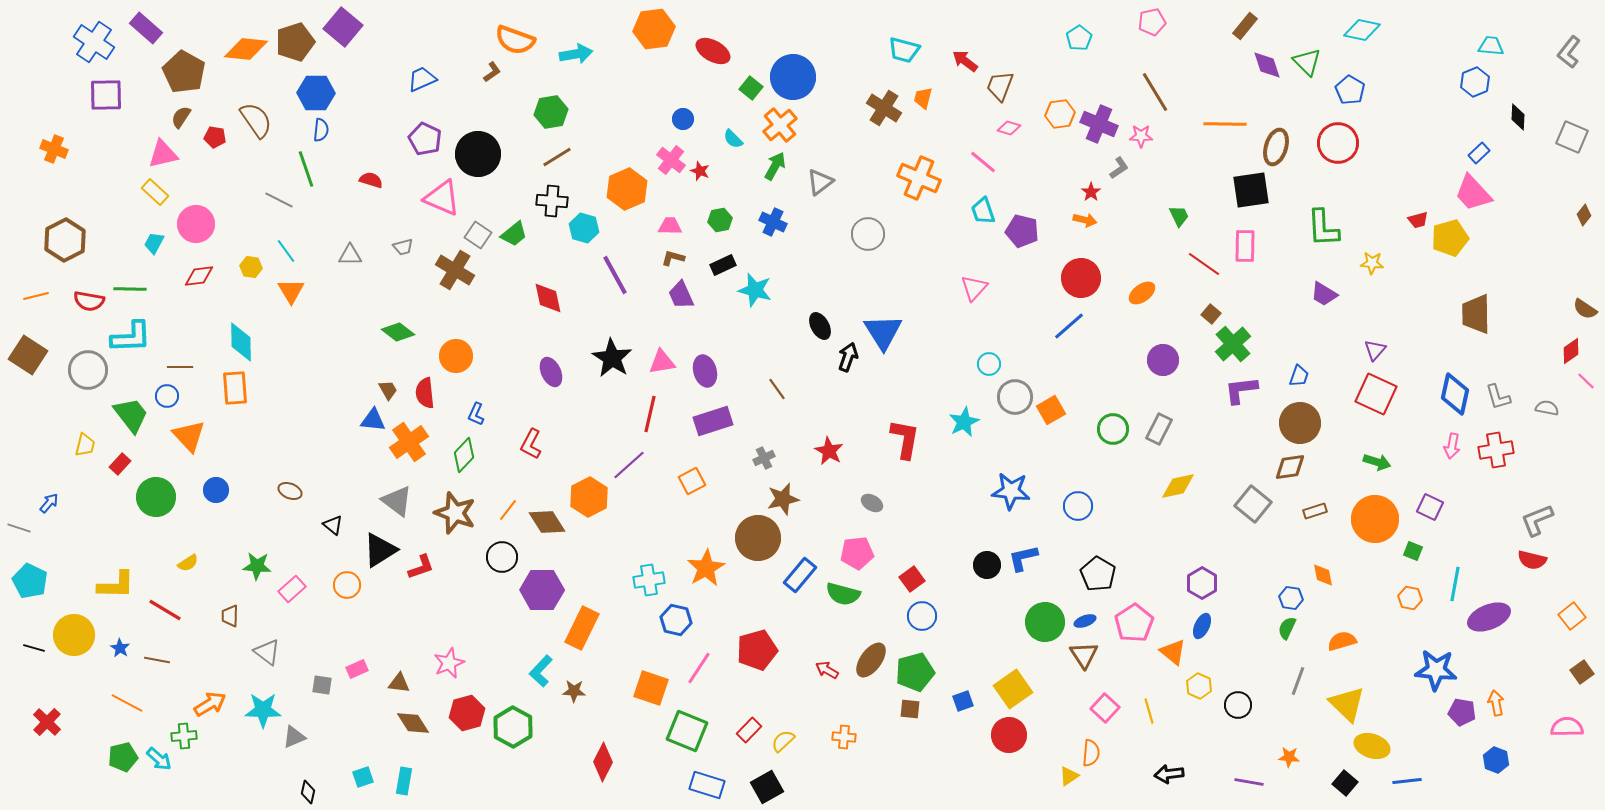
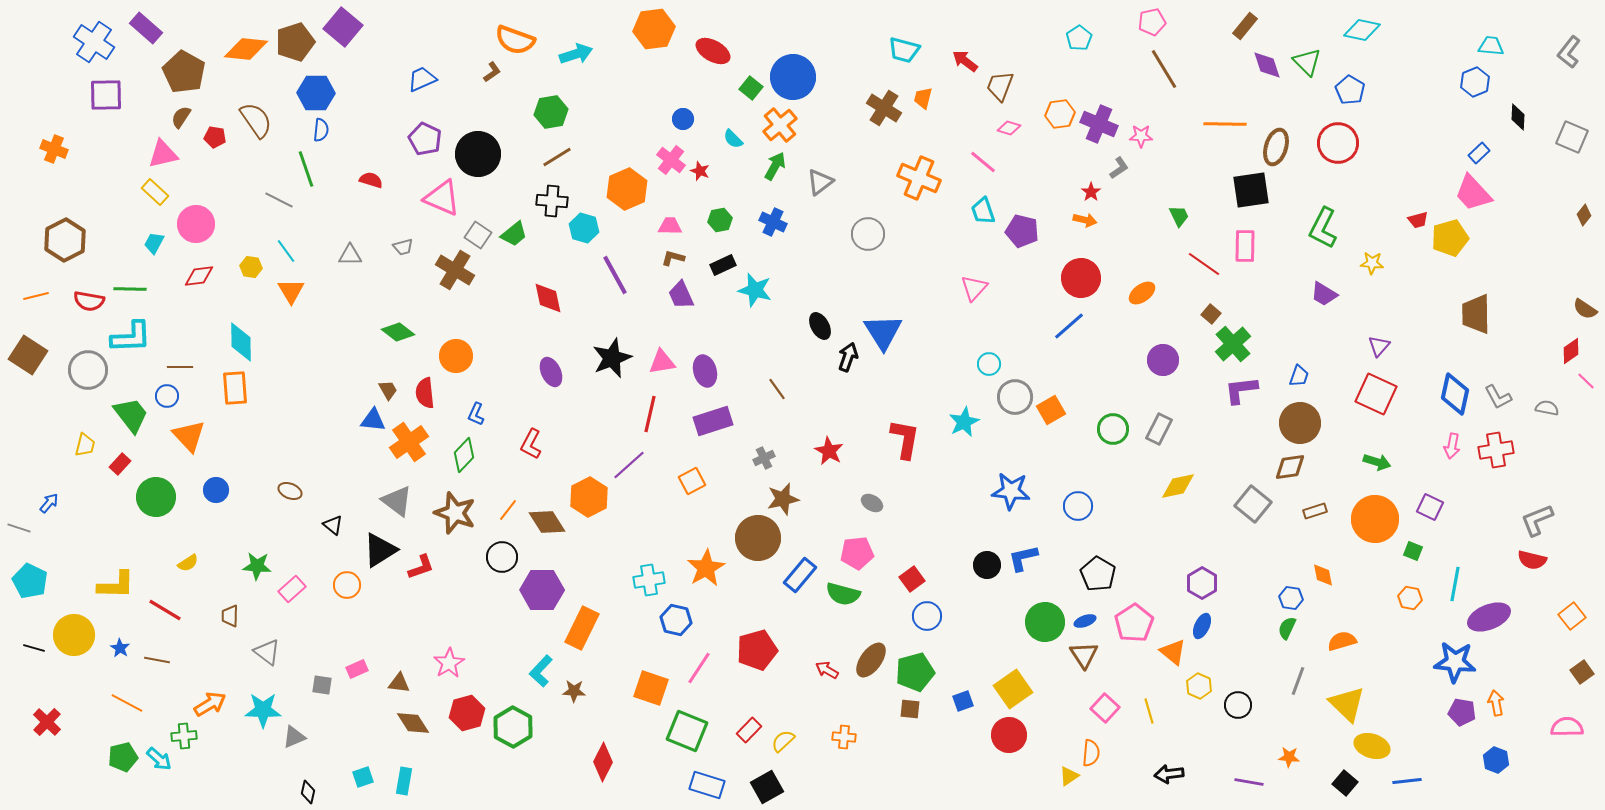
cyan arrow at (576, 54): rotated 8 degrees counterclockwise
brown line at (1155, 92): moved 9 px right, 23 px up
green L-shape at (1323, 228): rotated 30 degrees clockwise
purple triangle at (1375, 350): moved 4 px right, 4 px up
black star at (612, 358): rotated 18 degrees clockwise
gray L-shape at (1498, 397): rotated 12 degrees counterclockwise
blue circle at (922, 616): moved 5 px right
pink star at (449, 663): rotated 8 degrees counterclockwise
blue star at (1436, 670): moved 19 px right, 8 px up
